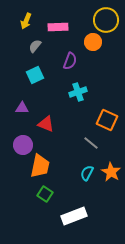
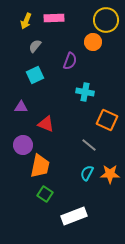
pink rectangle: moved 4 px left, 9 px up
cyan cross: moved 7 px right; rotated 30 degrees clockwise
purple triangle: moved 1 px left, 1 px up
gray line: moved 2 px left, 2 px down
orange star: moved 1 px left, 2 px down; rotated 30 degrees counterclockwise
